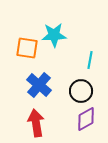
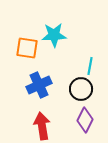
cyan line: moved 6 px down
blue cross: rotated 25 degrees clockwise
black circle: moved 2 px up
purple diamond: moved 1 px left, 1 px down; rotated 35 degrees counterclockwise
red arrow: moved 6 px right, 3 px down
